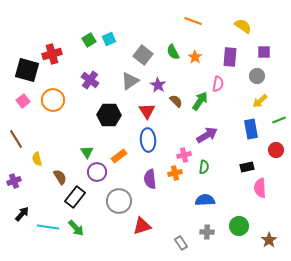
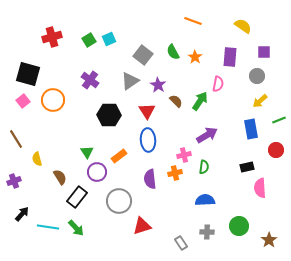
red cross at (52, 54): moved 17 px up
black square at (27, 70): moved 1 px right, 4 px down
black rectangle at (75, 197): moved 2 px right
